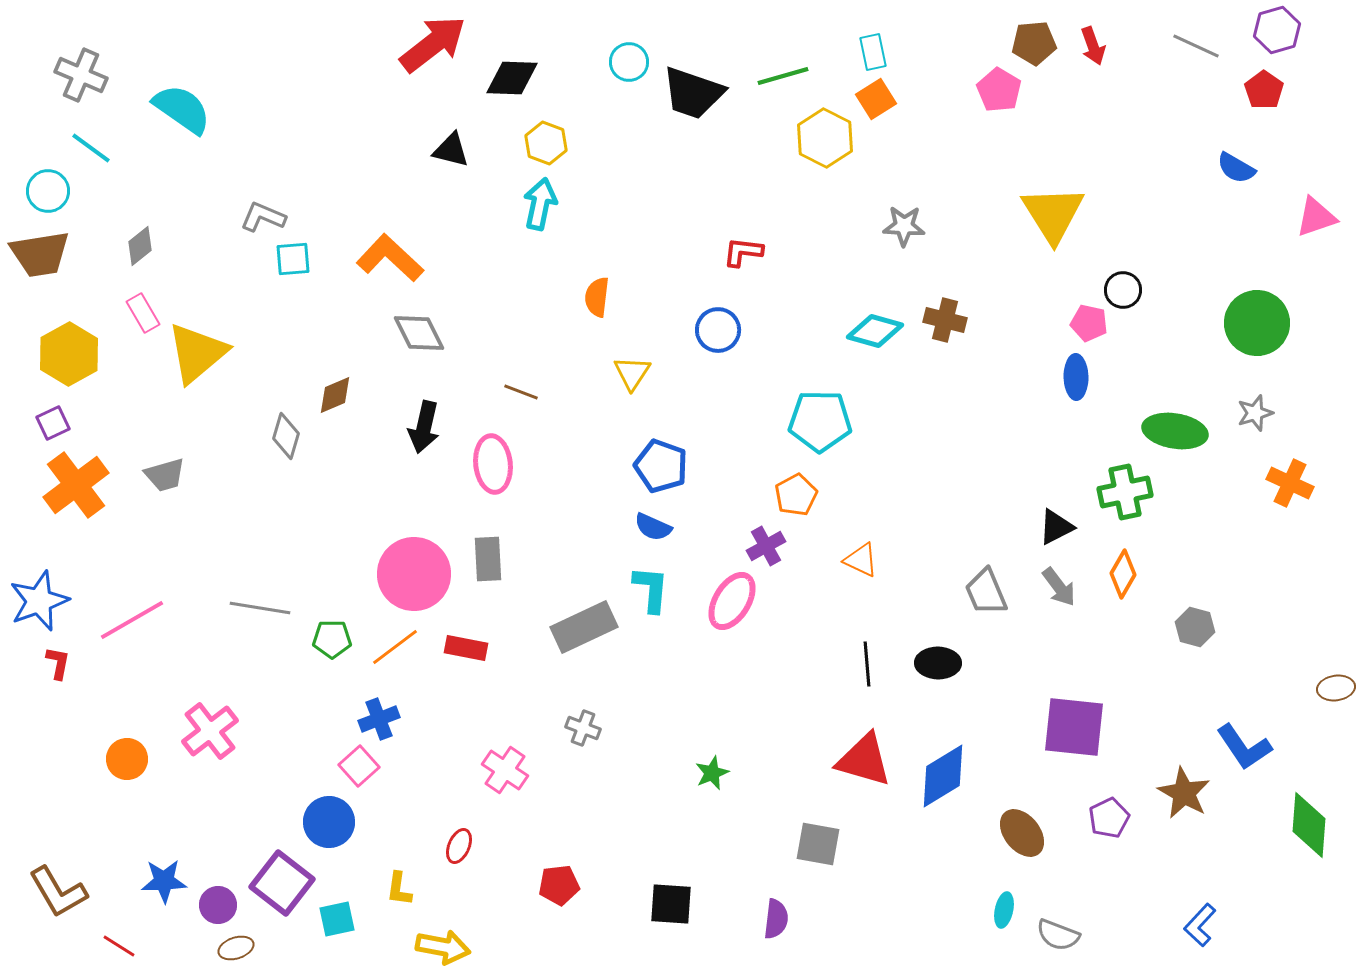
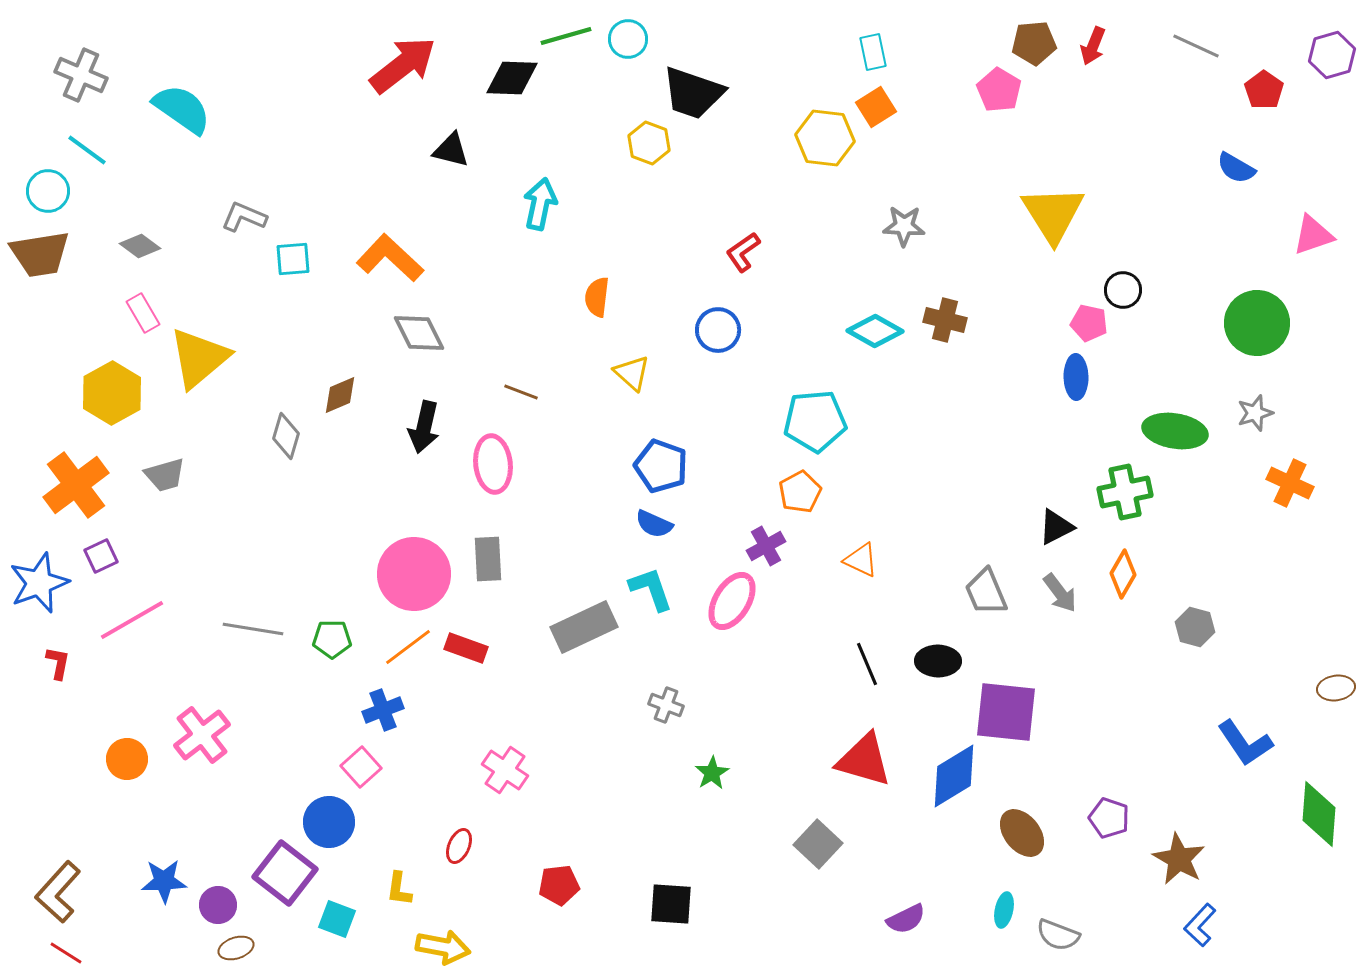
purple hexagon at (1277, 30): moved 55 px right, 25 px down
red arrow at (433, 44): moved 30 px left, 21 px down
red arrow at (1093, 46): rotated 42 degrees clockwise
cyan circle at (629, 62): moved 1 px left, 23 px up
green line at (783, 76): moved 217 px left, 40 px up
orange square at (876, 99): moved 8 px down
yellow hexagon at (825, 138): rotated 20 degrees counterclockwise
yellow hexagon at (546, 143): moved 103 px right
cyan line at (91, 148): moved 4 px left, 2 px down
gray L-shape at (263, 217): moved 19 px left
pink triangle at (1316, 217): moved 3 px left, 18 px down
gray diamond at (140, 246): rotated 75 degrees clockwise
red L-shape at (743, 252): rotated 42 degrees counterclockwise
cyan diamond at (875, 331): rotated 14 degrees clockwise
yellow triangle at (197, 353): moved 2 px right, 5 px down
yellow hexagon at (69, 354): moved 43 px right, 39 px down
yellow triangle at (632, 373): rotated 21 degrees counterclockwise
brown diamond at (335, 395): moved 5 px right
cyan pentagon at (820, 421): moved 5 px left; rotated 6 degrees counterclockwise
purple square at (53, 423): moved 48 px right, 133 px down
orange pentagon at (796, 495): moved 4 px right, 3 px up
blue semicircle at (653, 527): moved 1 px right, 3 px up
gray arrow at (1059, 587): moved 1 px right, 6 px down
cyan L-shape at (651, 589): rotated 24 degrees counterclockwise
blue star at (39, 601): moved 18 px up
gray line at (260, 608): moved 7 px left, 21 px down
orange line at (395, 647): moved 13 px right
red rectangle at (466, 648): rotated 9 degrees clockwise
black ellipse at (938, 663): moved 2 px up
black line at (867, 664): rotated 18 degrees counterclockwise
blue cross at (379, 719): moved 4 px right, 9 px up
purple square at (1074, 727): moved 68 px left, 15 px up
gray cross at (583, 728): moved 83 px right, 23 px up
pink cross at (210, 731): moved 8 px left, 4 px down
blue L-shape at (1244, 747): moved 1 px right, 4 px up
pink square at (359, 766): moved 2 px right, 1 px down
green star at (712, 773): rotated 8 degrees counterclockwise
blue diamond at (943, 776): moved 11 px right
brown star at (1184, 793): moved 5 px left, 66 px down
purple pentagon at (1109, 818): rotated 27 degrees counterclockwise
green diamond at (1309, 825): moved 10 px right, 11 px up
gray square at (818, 844): rotated 33 degrees clockwise
purple square at (282, 883): moved 3 px right, 10 px up
brown L-shape at (58, 892): rotated 72 degrees clockwise
cyan square at (337, 919): rotated 33 degrees clockwise
purple semicircle at (776, 919): moved 130 px right; rotated 57 degrees clockwise
red line at (119, 946): moved 53 px left, 7 px down
